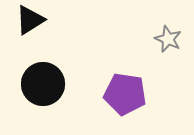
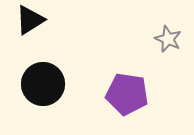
purple pentagon: moved 2 px right
